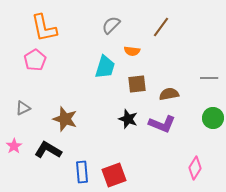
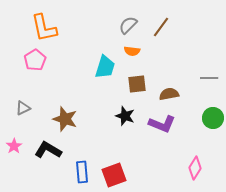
gray semicircle: moved 17 px right
black star: moved 3 px left, 3 px up
